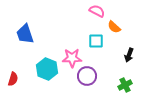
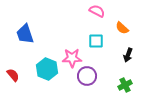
orange semicircle: moved 8 px right, 1 px down
black arrow: moved 1 px left
red semicircle: moved 4 px up; rotated 56 degrees counterclockwise
